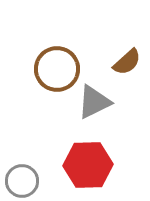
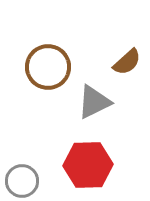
brown circle: moved 9 px left, 2 px up
